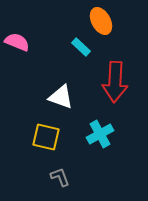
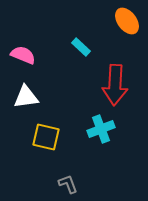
orange ellipse: moved 26 px right; rotated 8 degrees counterclockwise
pink semicircle: moved 6 px right, 13 px down
red arrow: moved 3 px down
white triangle: moved 35 px left; rotated 28 degrees counterclockwise
cyan cross: moved 1 px right, 5 px up; rotated 8 degrees clockwise
gray L-shape: moved 8 px right, 7 px down
